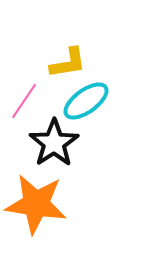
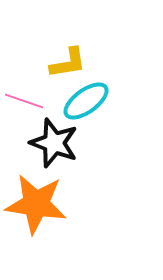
pink line: rotated 75 degrees clockwise
black star: rotated 18 degrees counterclockwise
